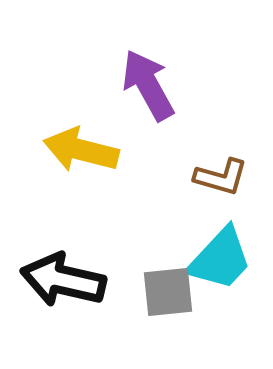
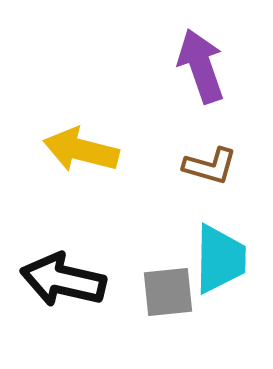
purple arrow: moved 53 px right, 19 px up; rotated 10 degrees clockwise
brown L-shape: moved 11 px left, 11 px up
cyan trapezoid: rotated 42 degrees counterclockwise
